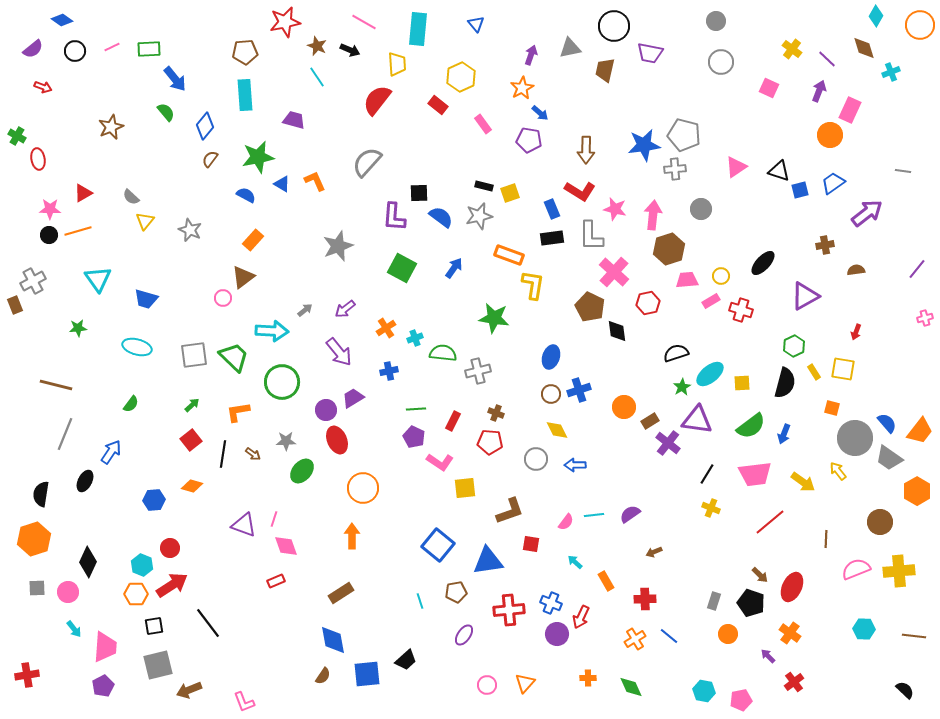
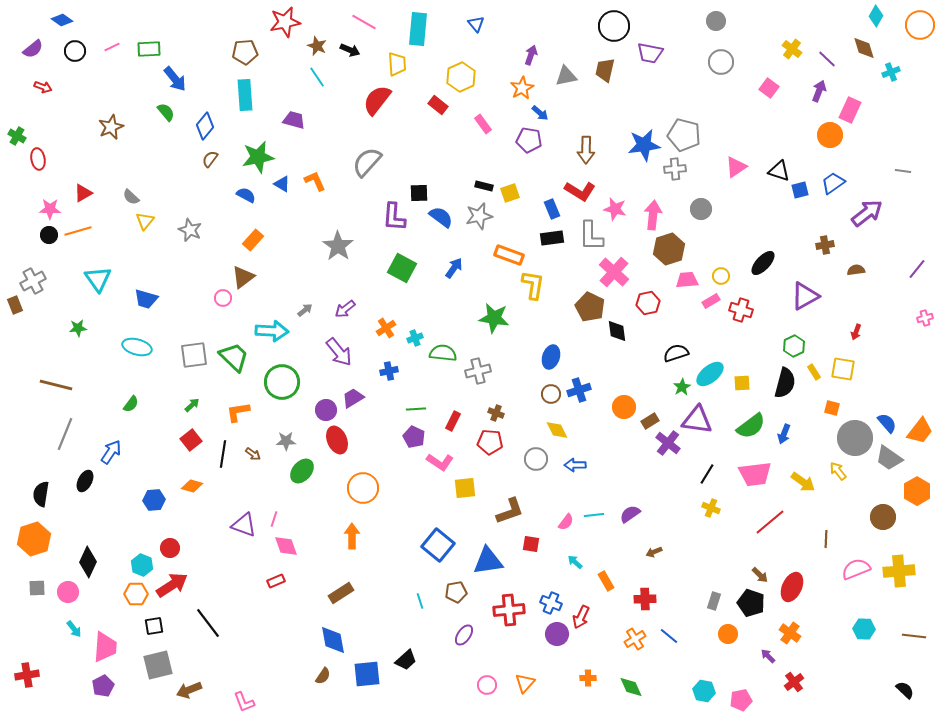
gray triangle at (570, 48): moved 4 px left, 28 px down
pink square at (769, 88): rotated 12 degrees clockwise
gray star at (338, 246): rotated 16 degrees counterclockwise
brown circle at (880, 522): moved 3 px right, 5 px up
